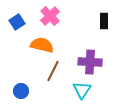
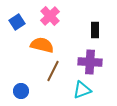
black rectangle: moved 9 px left, 9 px down
cyan triangle: rotated 36 degrees clockwise
